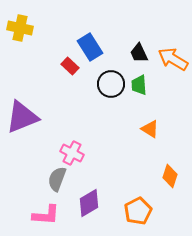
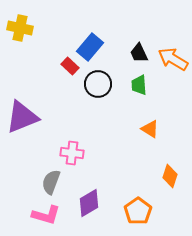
blue rectangle: rotated 72 degrees clockwise
black circle: moved 13 px left
pink cross: rotated 20 degrees counterclockwise
gray semicircle: moved 6 px left, 3 px down
orange pentagon: rotated 8 degrees counterclockwise
pink L-shape: rotated 12 degrees clockwise
